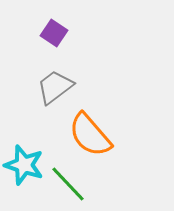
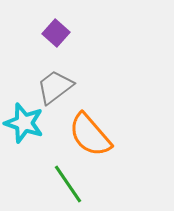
purple square: moved 2 px right; rotated 8 degrees clockwise
cyan star: moved 42 px up
green line: rotated 9 degrees clockwise
